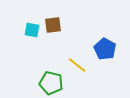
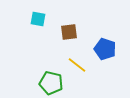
brown square: moved 16 px right, 7 px down
cyan square: moved 6 px right, 11 px up
blue pentagon: rotated 10 degrees counterclockwise
